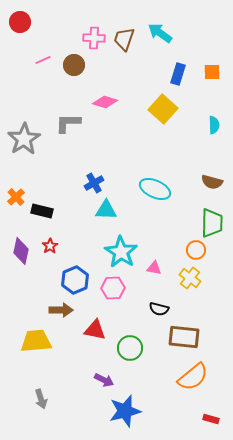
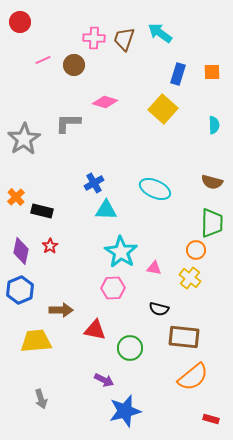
blue hexagon: moved 55 px left, 10 px down
